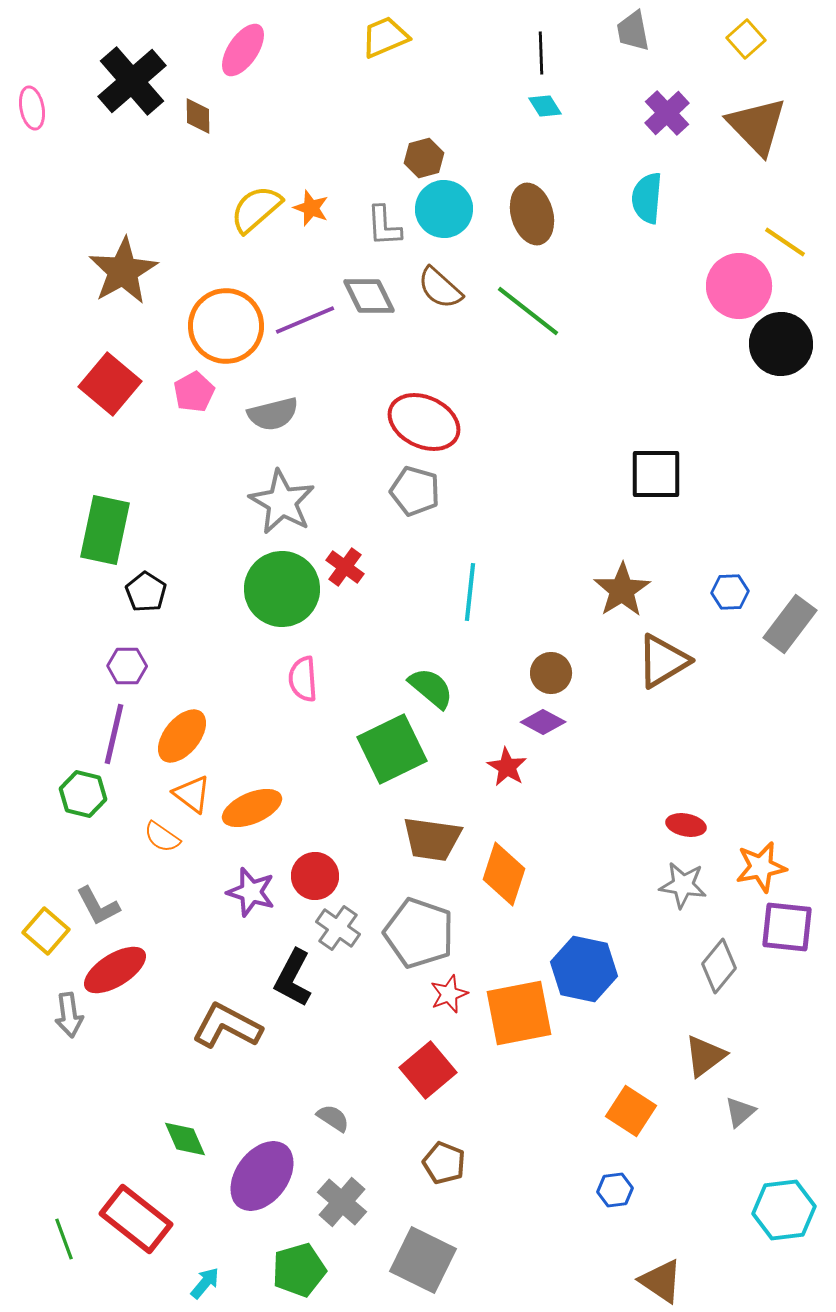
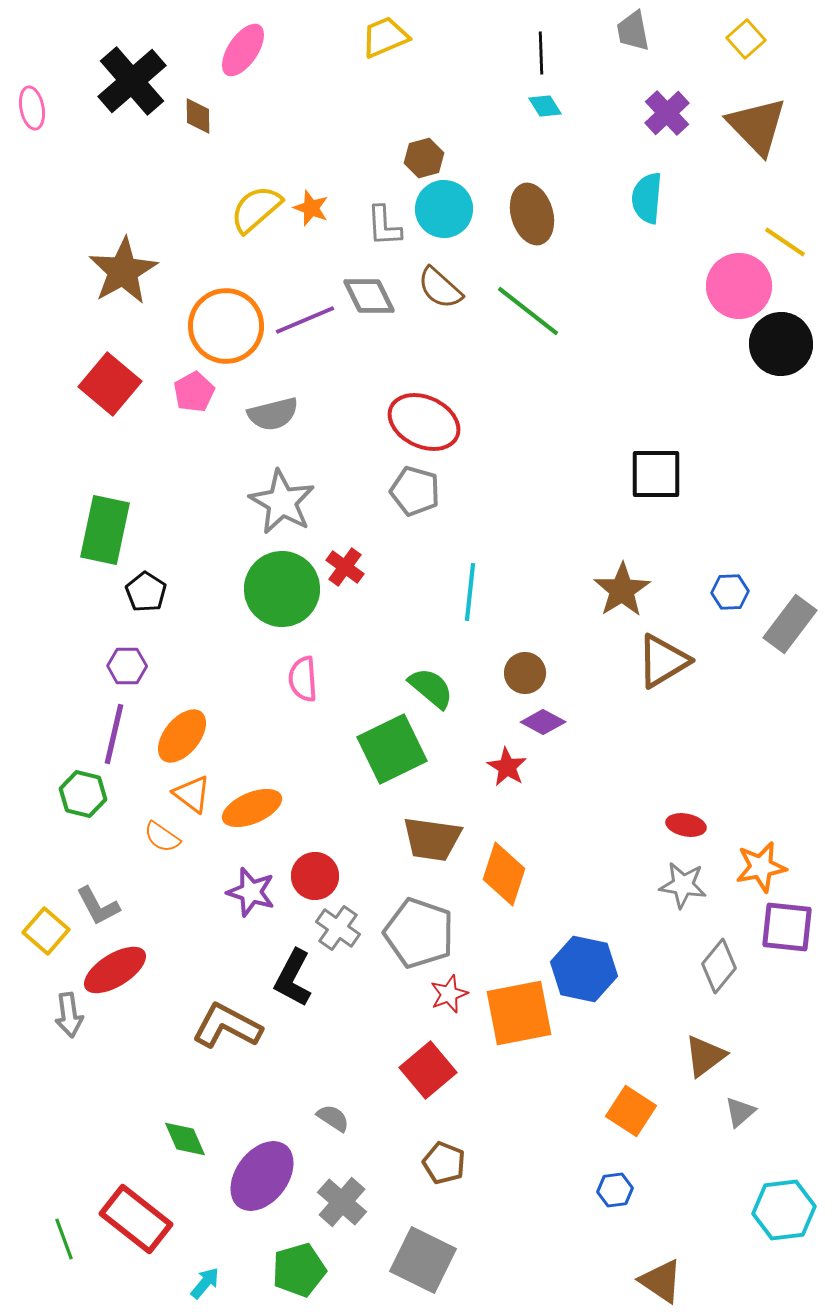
brown circle at (551, 673): moved 26 px left
